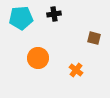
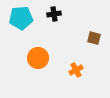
orange cross: rotated 24 degrees clockwise
